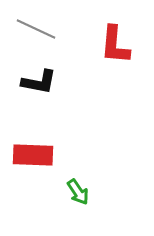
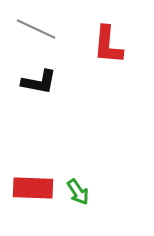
red L-shape: moved 7 px left
red rectangle: moved 33 px down
